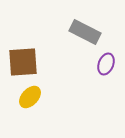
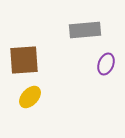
gray rectangle: moved 2 px up; rotated 32 degrees counterclockwise
brown square: moved 1 px right, 2 px up
